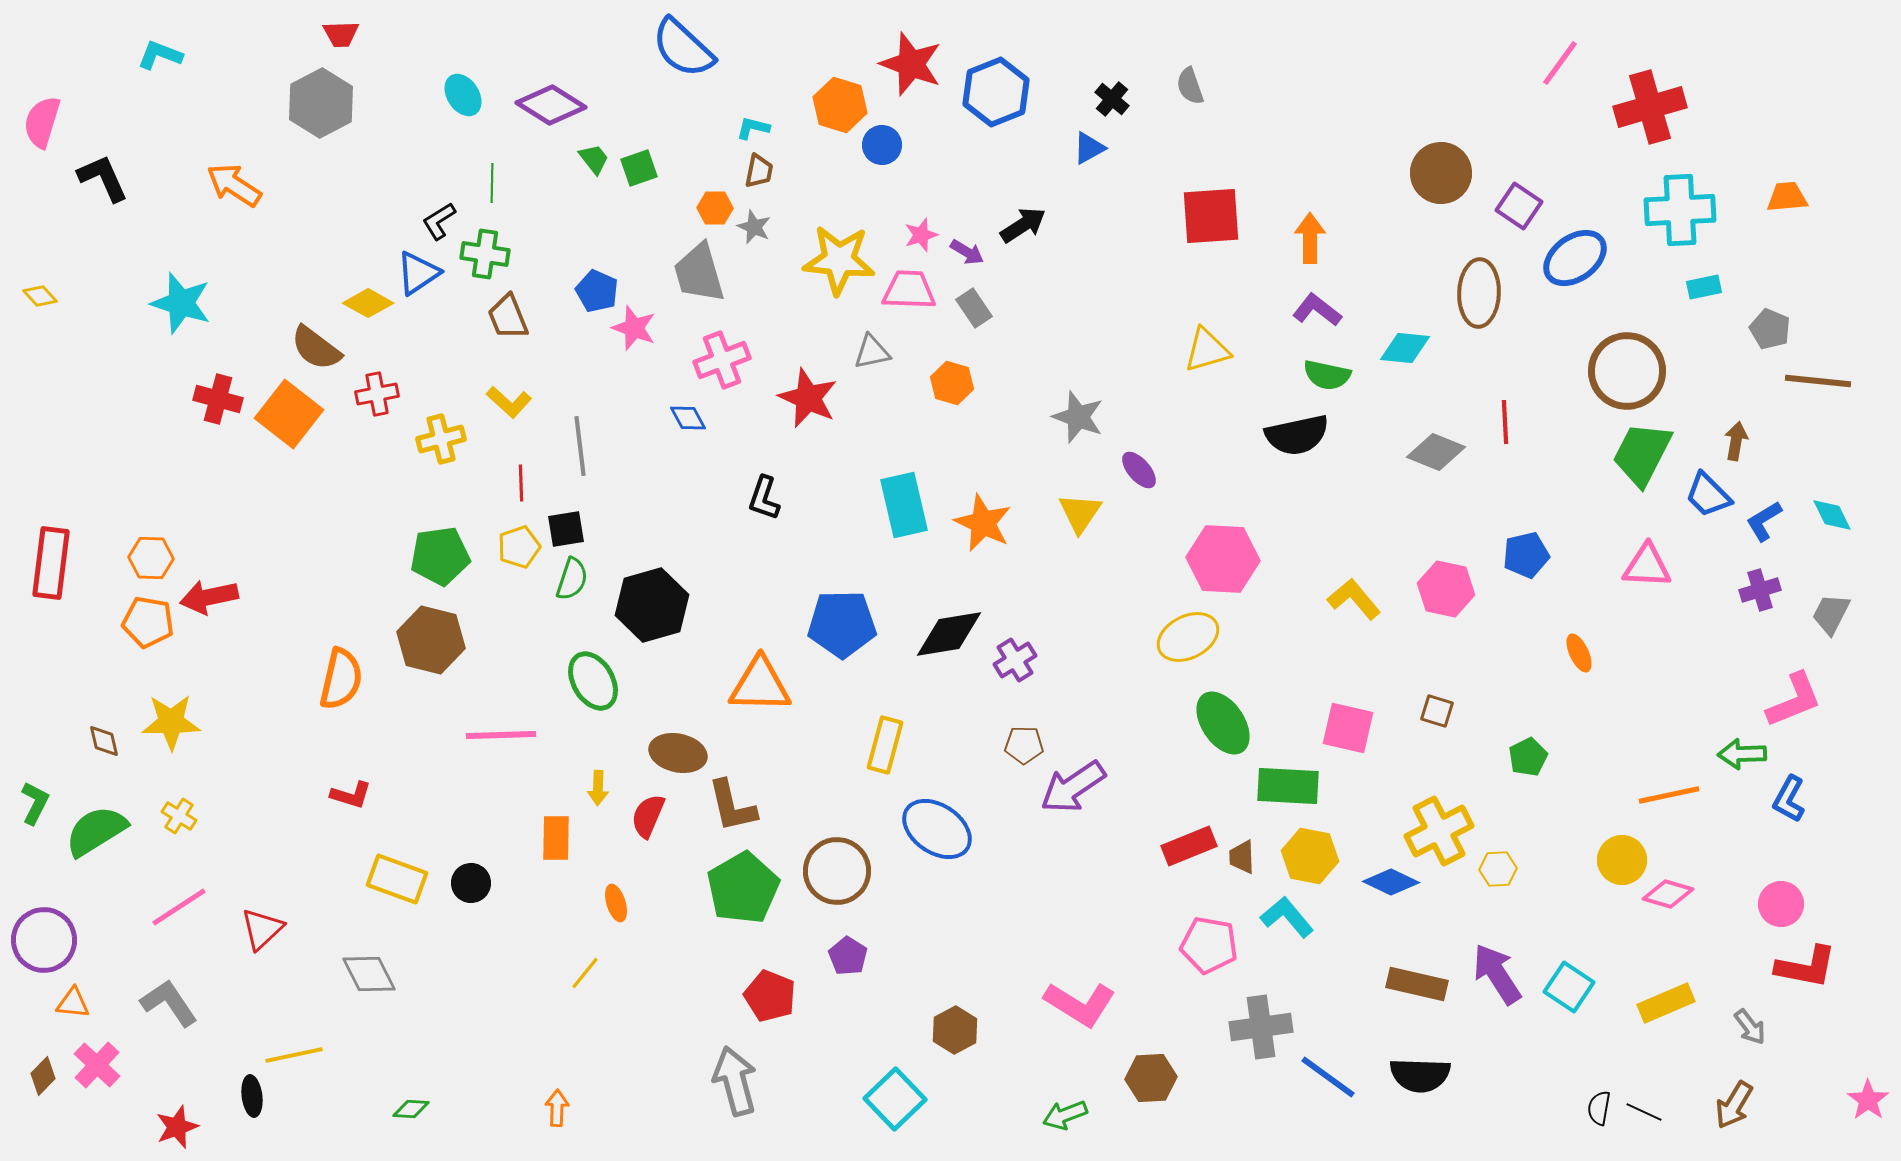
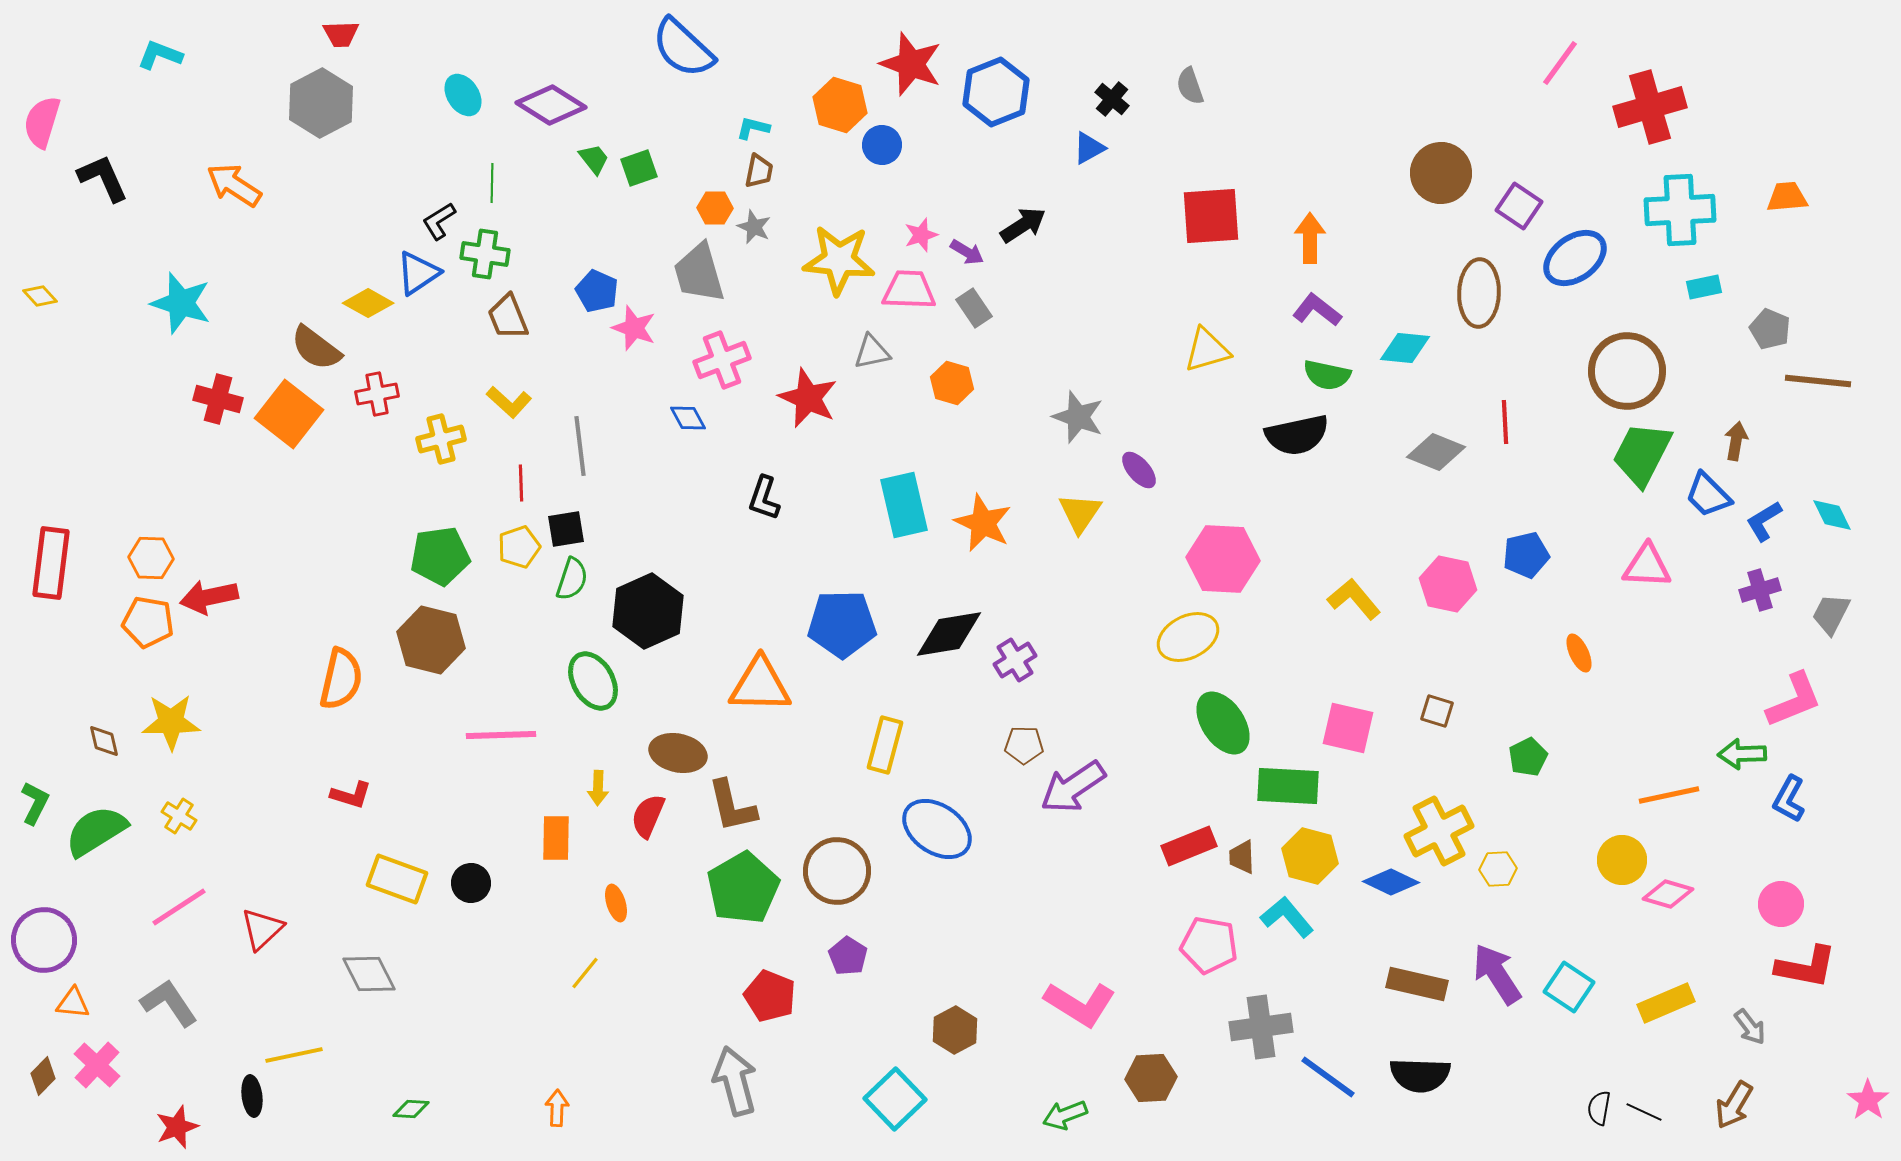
pink hexagon at (1446, 589): moved 2 px right, 5 px up
black hexagon at (652, 605): moved 4 px left, 6 px down; rotated 8 degrees counterclockwise
yellow hexagon at (1310, 856): rotated 4 degrees clockwise
